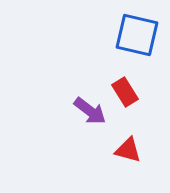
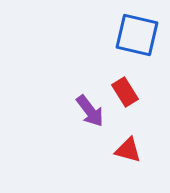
purple arrow: rotated 16 degrees clockwise
